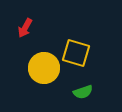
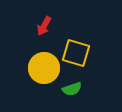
red arrow: moved 19 px right, 2 px up
green semicircle: moved 11 px left, 3 px up
